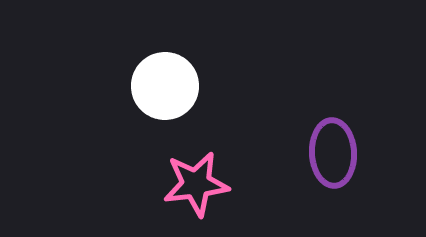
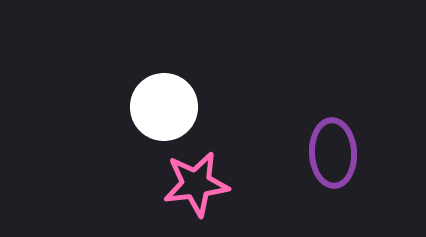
white circle: moved 1 px left, 21 px down
